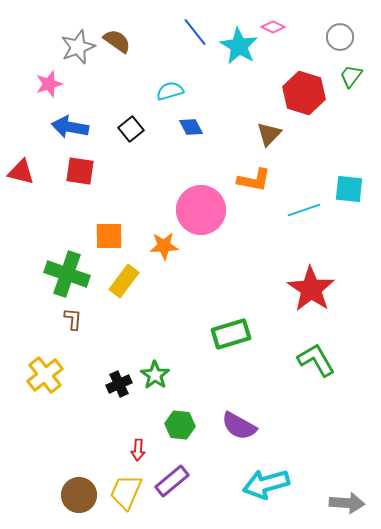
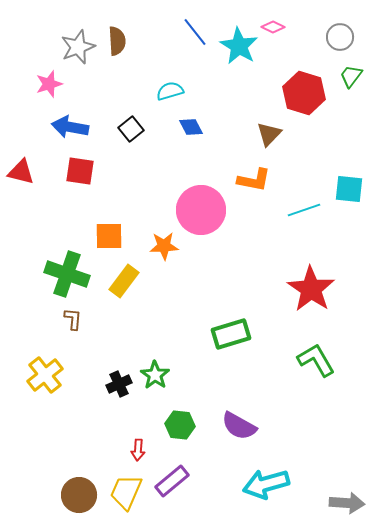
brown semicircle: rotated 52 degrees clockwise
